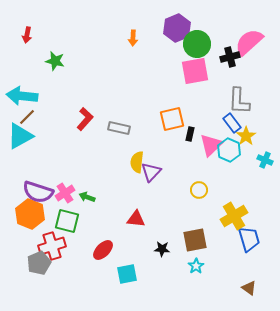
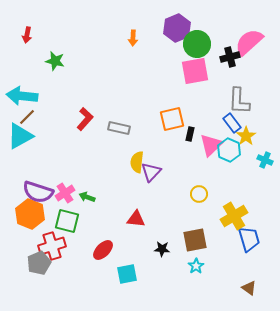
yellow circle: moved 4 px down
